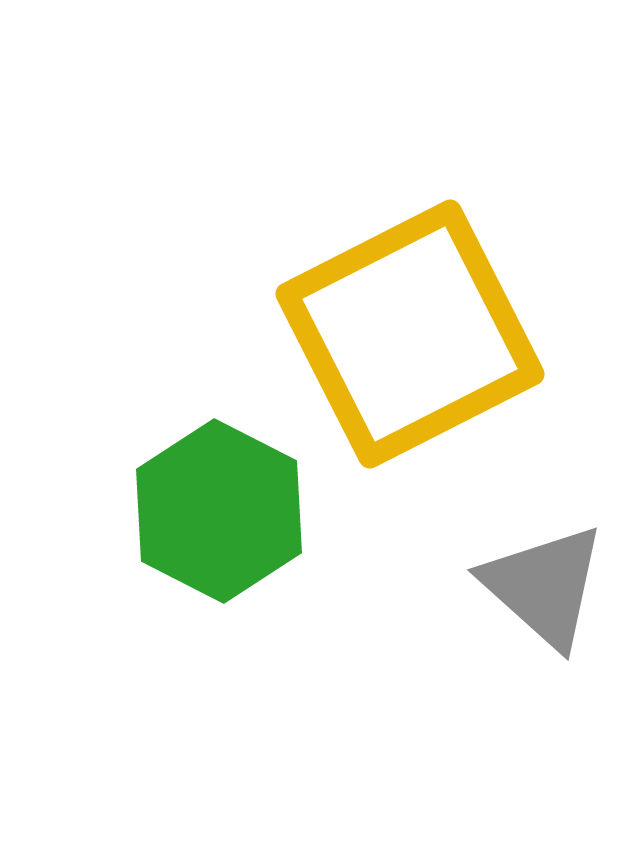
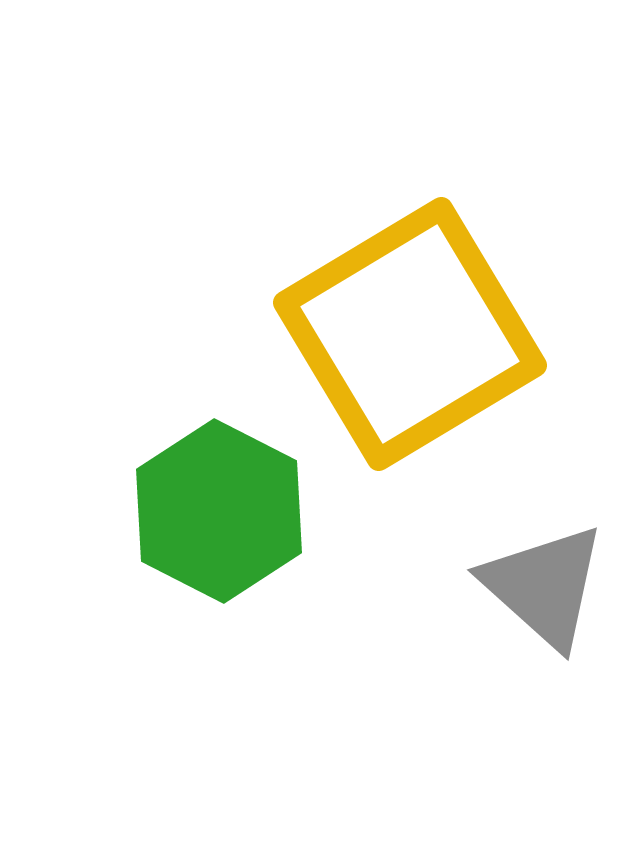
yellow square: rotated 4 degrees counterclockwise
